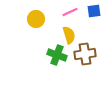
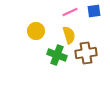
yellow circle: moved 12 px down
brown cross: moved 1 px right, 1 px up
